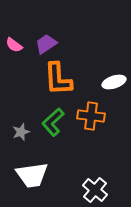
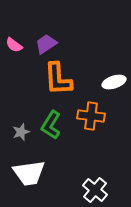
green L-shape: moved 2 px left, 3 px down; rotated 16 degrees counterclockwise
white trapezoid: moved 3 px left, 2 px up
